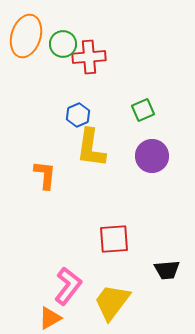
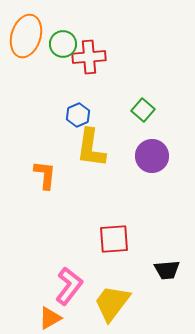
green square: rotated 25 degrees counterclockwise
pink L-shape: moved 1 px right
yellow trapezoid: moved 1 px down
